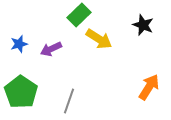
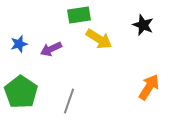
green rectangle: rotated 35 degrees clockwise
